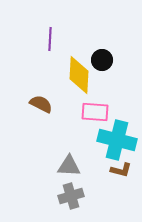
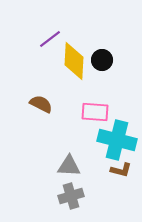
purple line: rotated 50 degrees clockwise
yellow diamond: moved 5 px left, 14 px up
